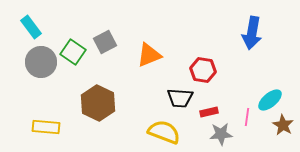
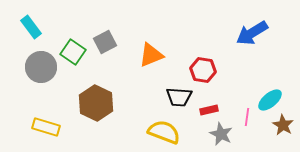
blue arrow: rotated 48 degrees clockwise
orange triangle: moved 2 px right
gray circle: moved 5 px down
black trapezoid: moved 1 px left, 1 px up
brown hexagon: moved 2 px left
red rectangle: moved 2 px up
yellow rectangle: rotated 12 degrees clockwise
gray star: rotated 30 degrees clockwise
